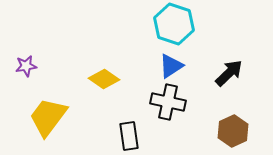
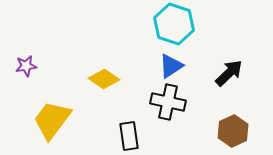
yellow trapezoid: moved 4 px right, 3 px down
